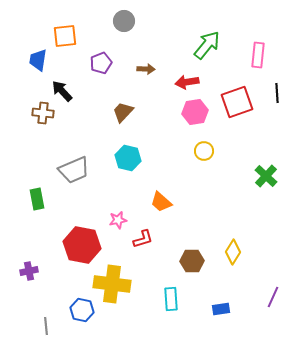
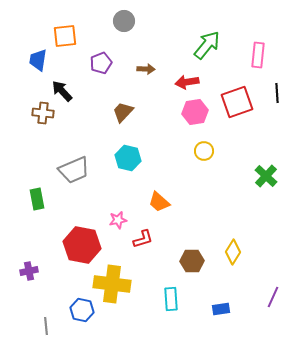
orange trapezoid: moved 2 px left
